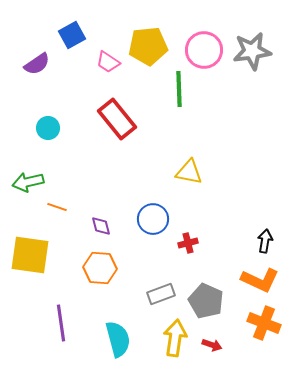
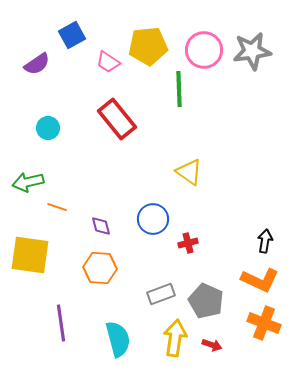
yellow triangle: rotated 24 degrees clockwise
